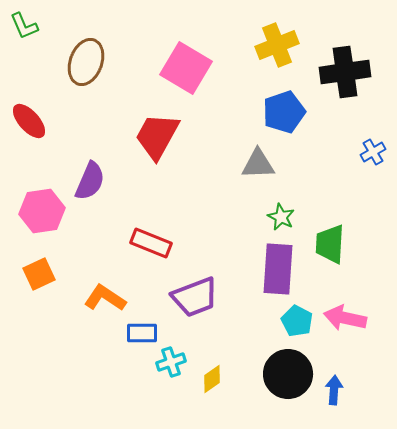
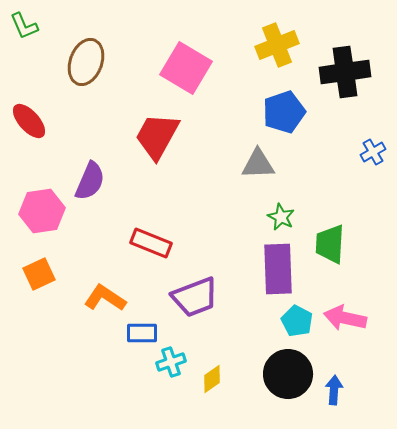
purple rectangle: rotated 6 degrees counterclockwise
